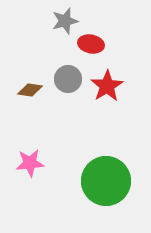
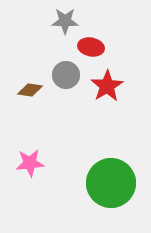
gray star: rotated 16 degrees clockwise
red ellipse: moved 3 px down
gray circle: moved 2 px left, 4 px up
green circle: moved 5 px right, 2 px down
